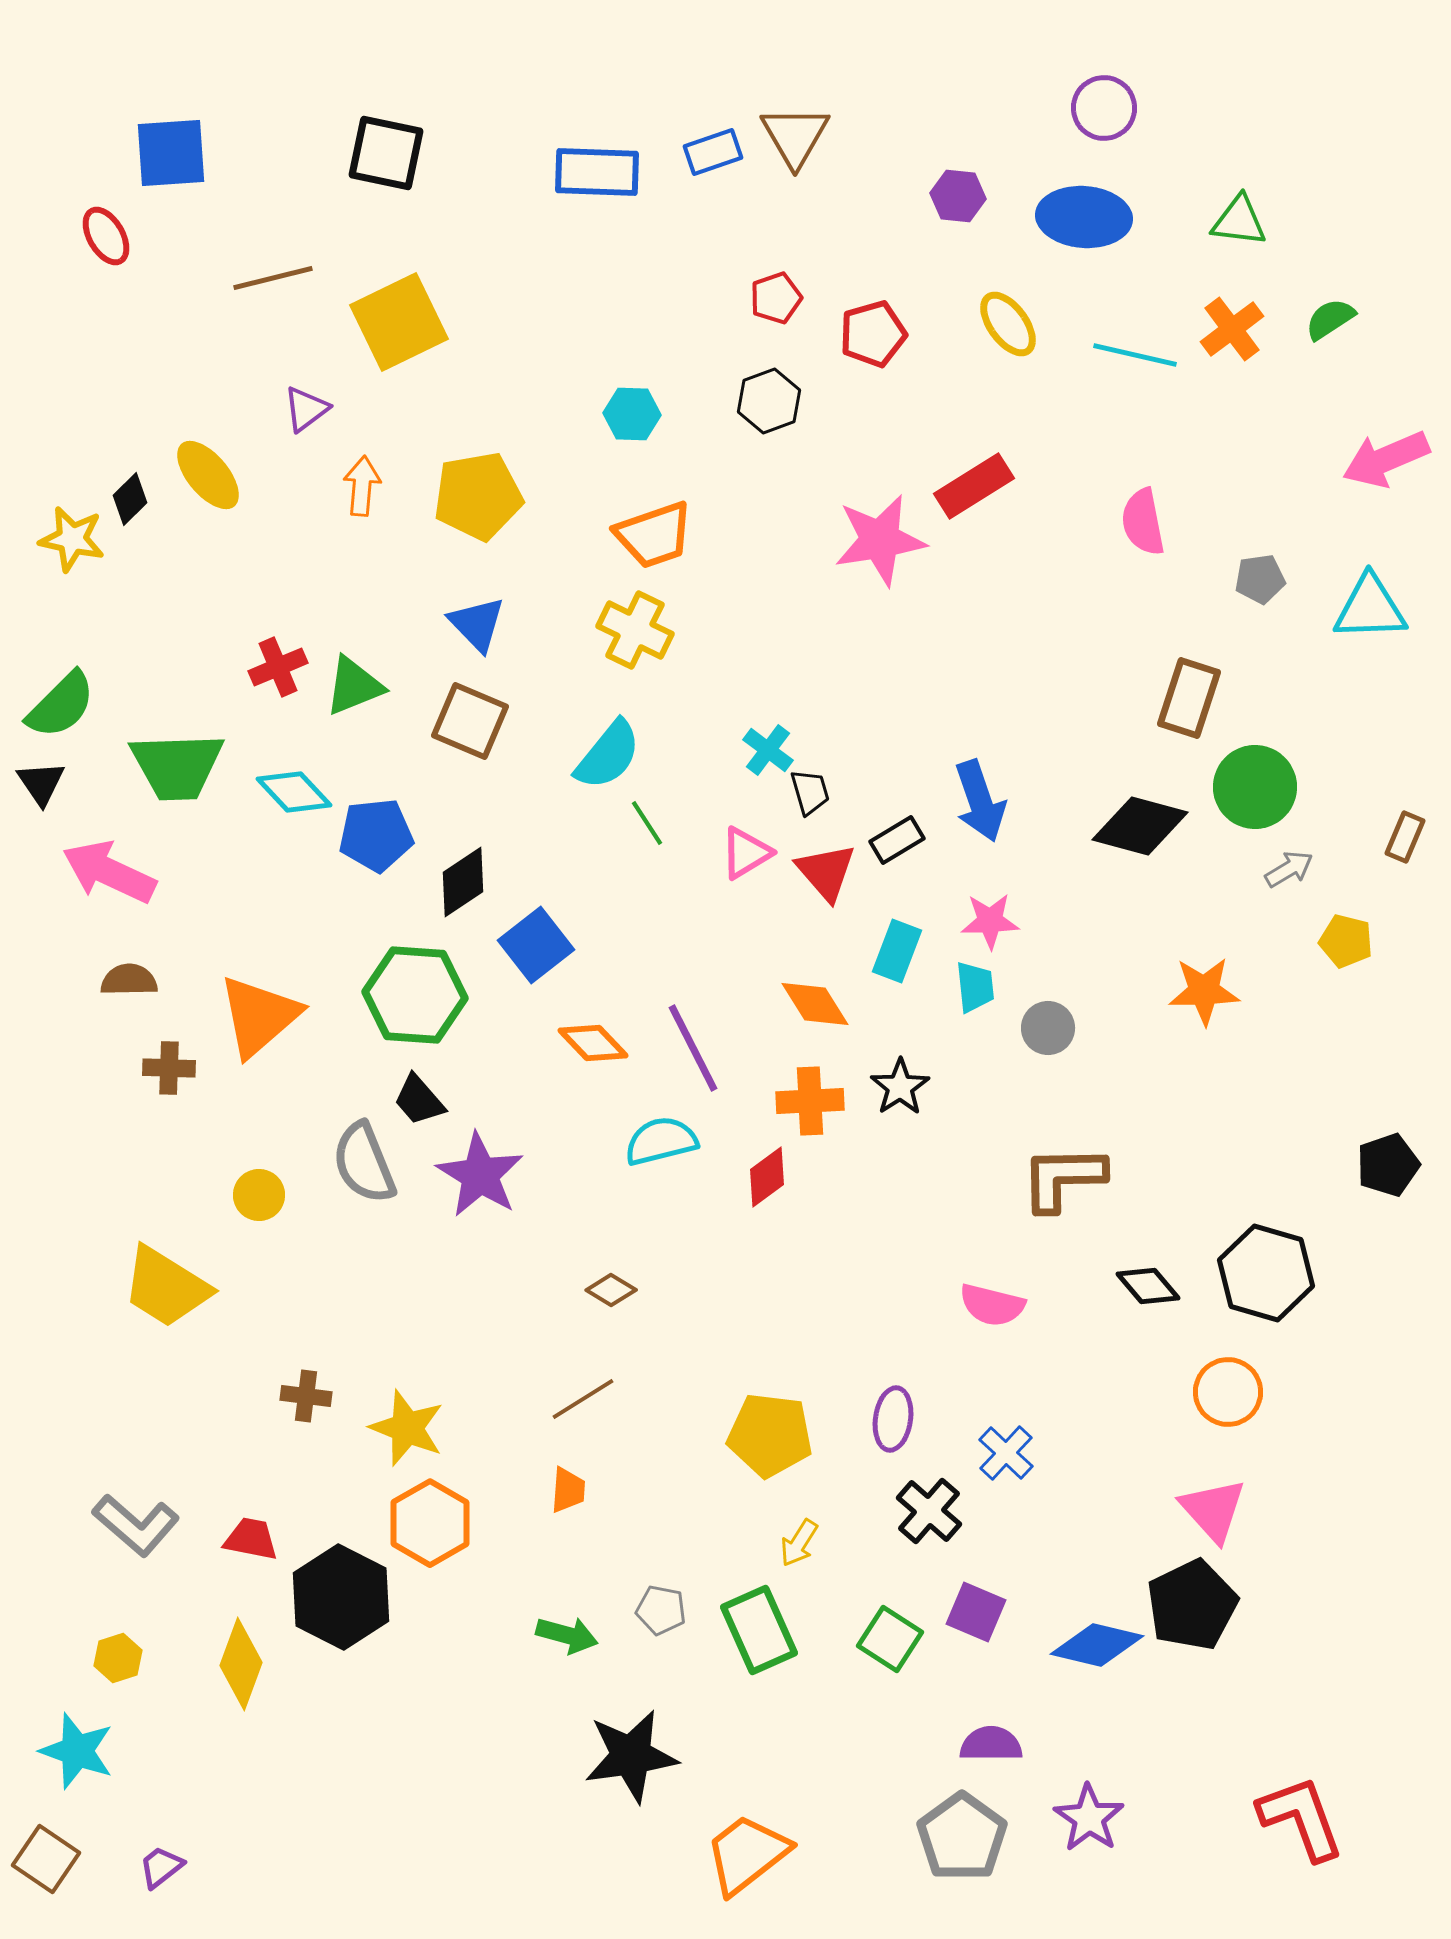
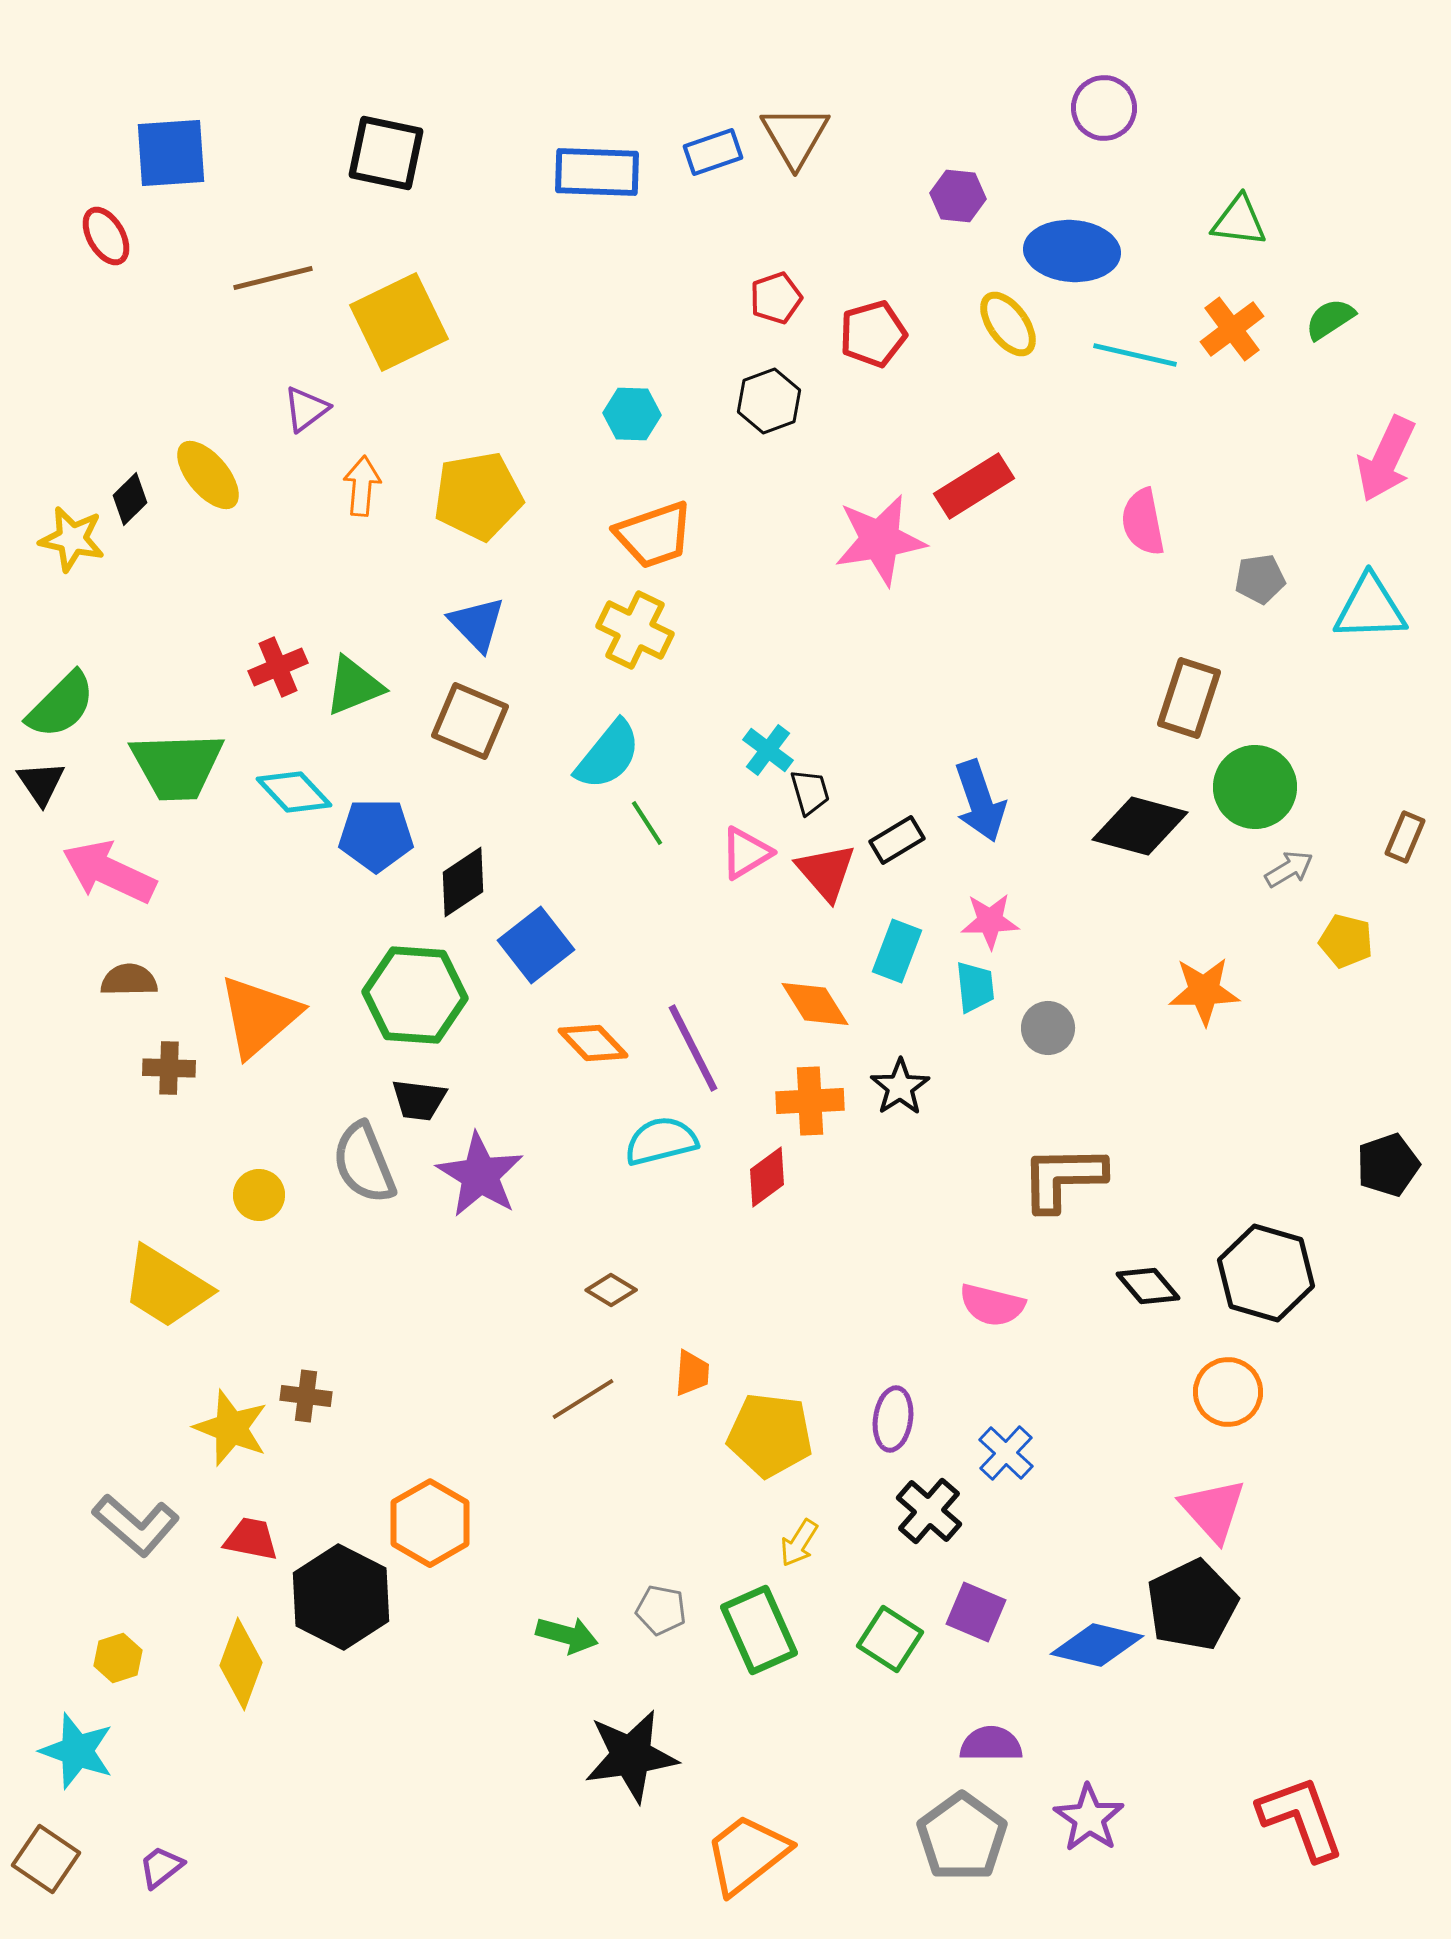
blue ellipse at (1084, 217): moved 12 px left, 34 px down
pink arrow at (1386, 459): rotated 42 degrees counterclockwise
blue pentagon at (376, 835): rotated 6 degrees clockwise
black trapezoid at (419, 1100): rotated 42 degrees counterclockwise
yellow star at (407, 1428): moved 176 px left
orange trapezoid at (568, 1490): moved 124 px right, 117 px up
